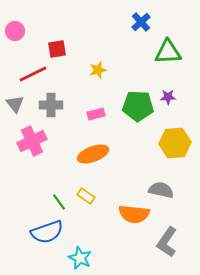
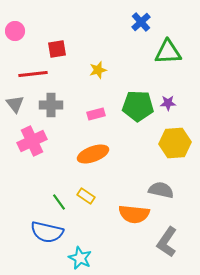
red line: rotated 20 degrees clockwise
purple star: moved 6 px down
blue semicircle: rotated 32 degrees clockwise
